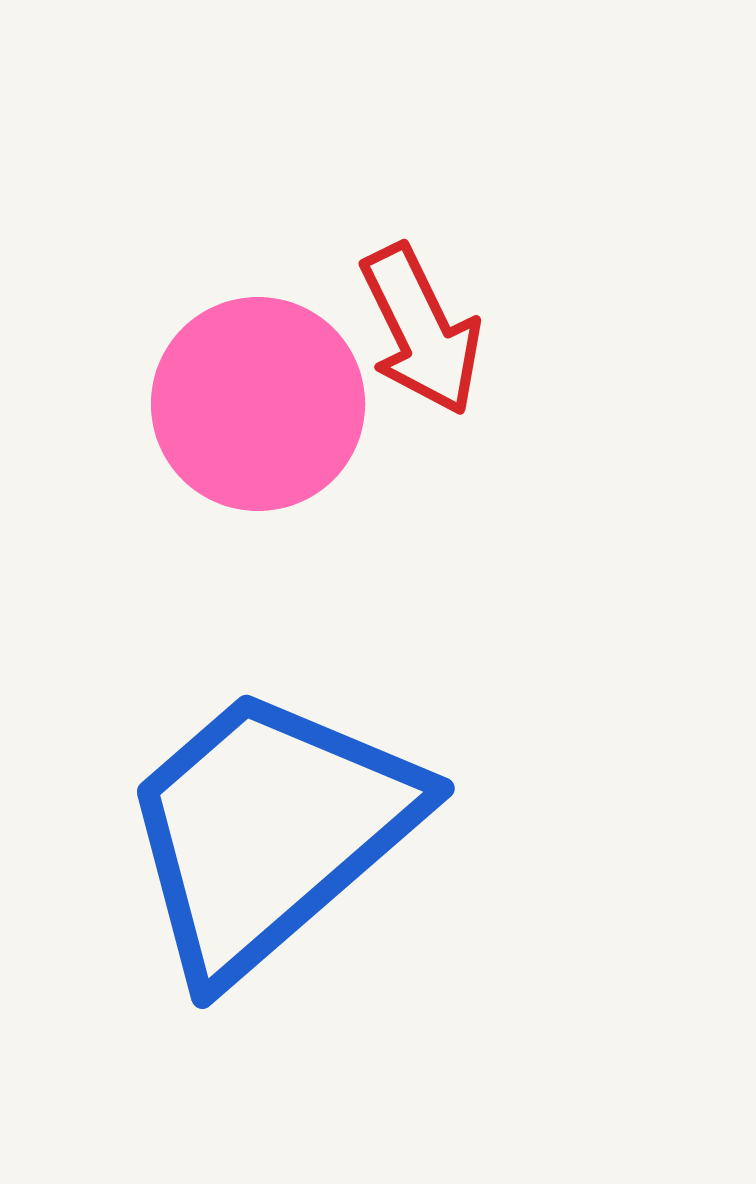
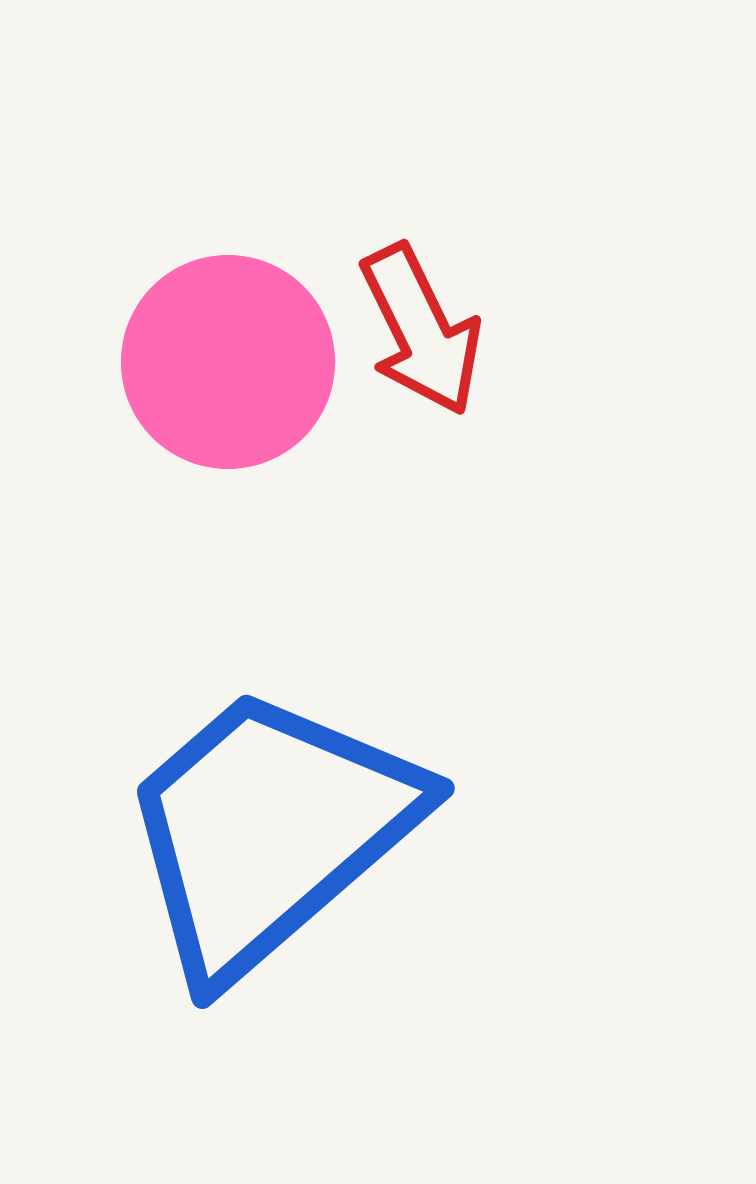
pink circle: moved 30 px left, 42 px up
